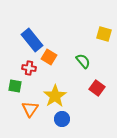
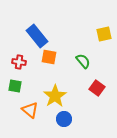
yellow square: rotated 28 degrees counterclockwise
blue rectangle: moved 5 px right, 4 px up
orange square: rotated 21 degrees counterclockwise
red cross: moved 10 px left, 6 px up
orange triangle: moved 1 px down; rotated 24 degrees counterclockwise
blue circle: moved 2 px right
